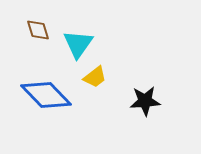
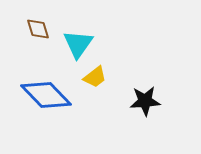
brown diamond: moved 1 px up
